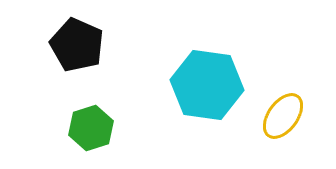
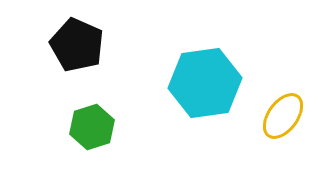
cyan hexagon: moved 2 px left, 2 px up; rotated 16 degrees counterclockwise
green hexagon: moved 1 px right, 1 px up
